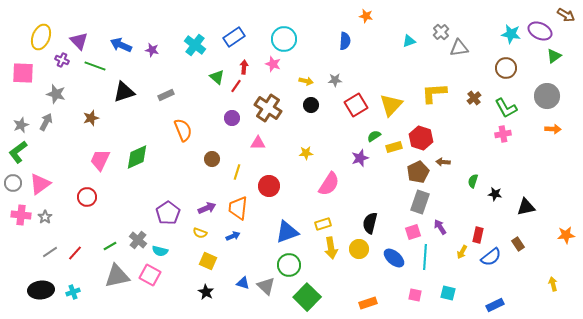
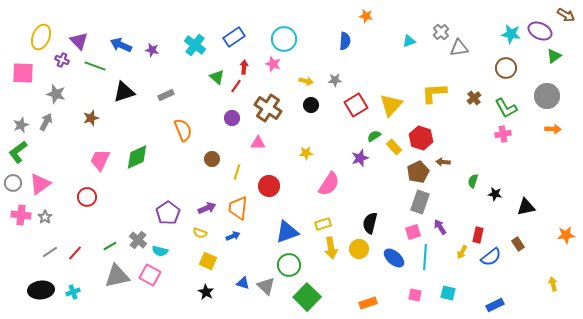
yellow rectangle at (394, 147): rotated 63 degrees clockwise
